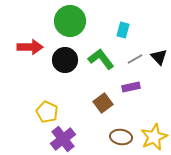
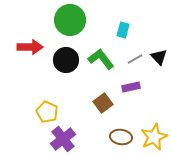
green circle: moved 1 px up
black circle: moved 1 px right
